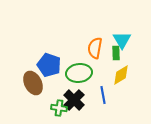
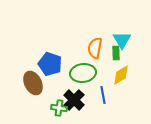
blue pentagon: moved 1 px right, 1 px up
green ellipse: moved 4 px right
